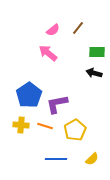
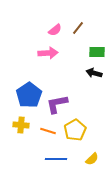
pink semicircle: moved 2 px right
pink arrow: rotated 138 degrees clockwise
orange line: moved 3 px right, 5 px down
